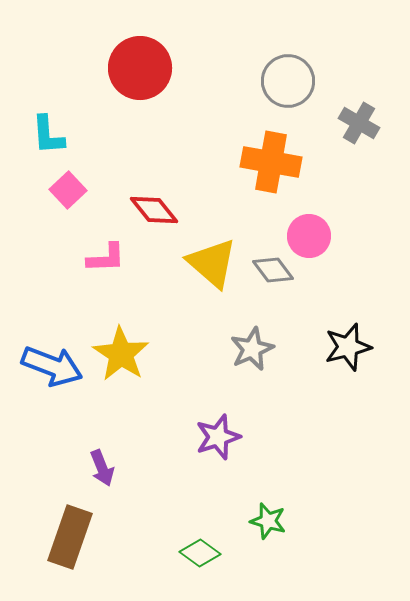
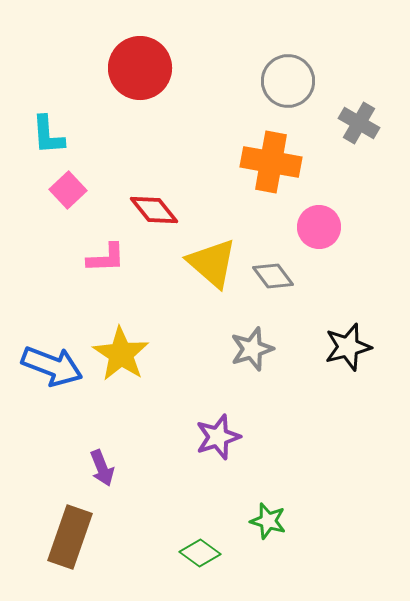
pink circle: moved 10 px right, 9 px up
gray diamond: moved 6 px down
gray star: rotated 6 degrees clockwise
